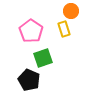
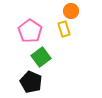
pink pentagon: moved 1 px left
green square: moved 2 px left, 1 px up; rotated 18 degrees counterclockwise
black pentagon: moved 2 px right, 2 px down
